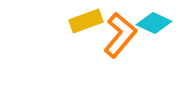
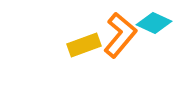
yellow rectangle: moved 2 px left, 24 px down
